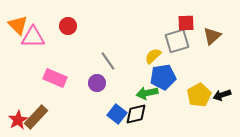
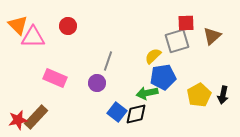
gray line: rotated 54 degrees clockwise
black arrow: moved 1 px right; rotated 60 degrees counterclockwise
blue square: moved 2 px up
red star: rotated 18 degrees clockwise
